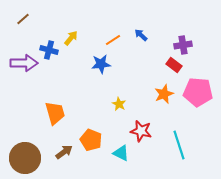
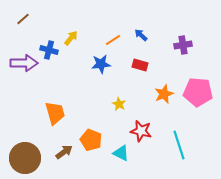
red rectangle: moved 34 px left; rotated 21 degrees counterclockwise
